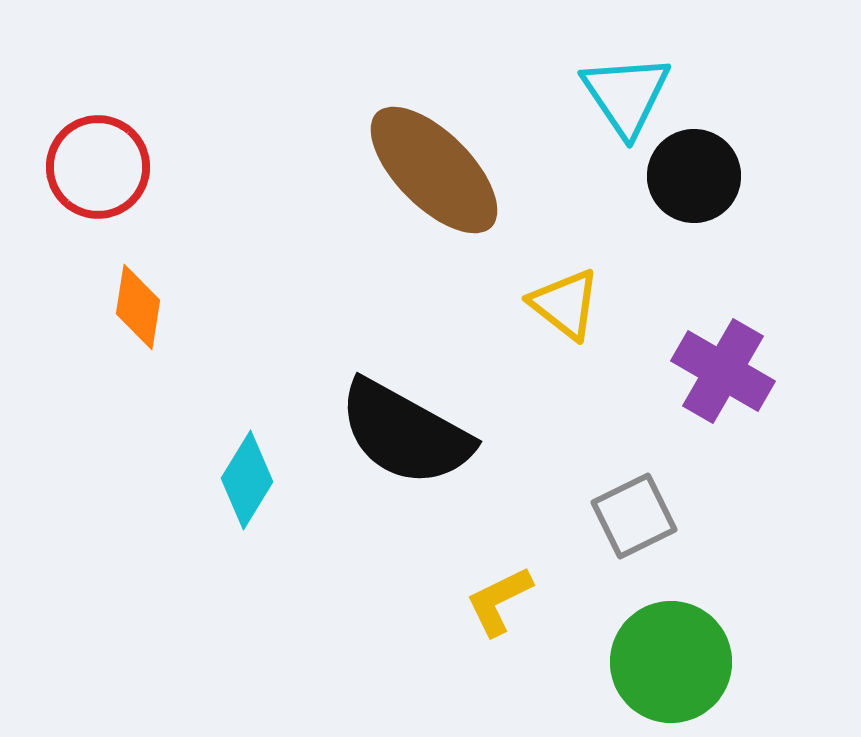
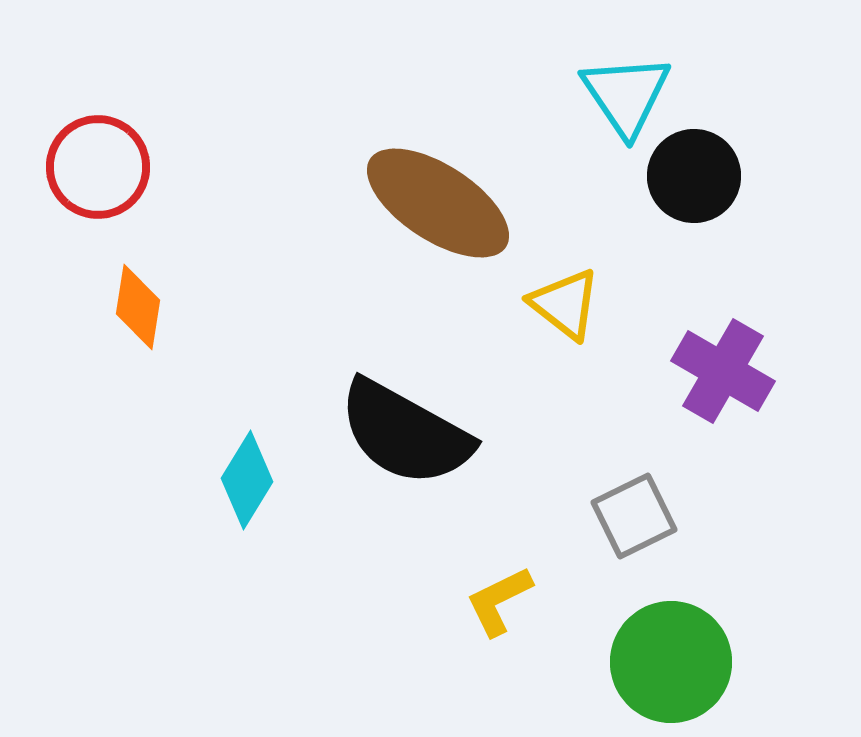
brown ellipse: moved 4 px right, 33 px down; rotated 12 degrees counterclockwise
